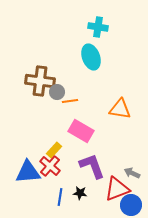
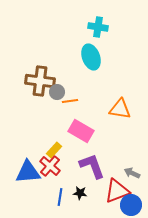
red triangle: moved 2 px down
